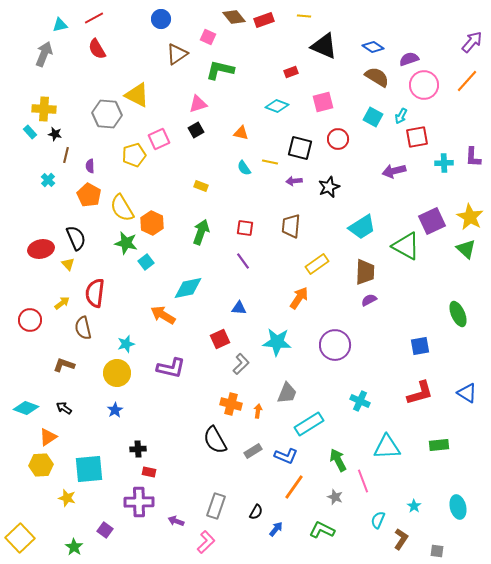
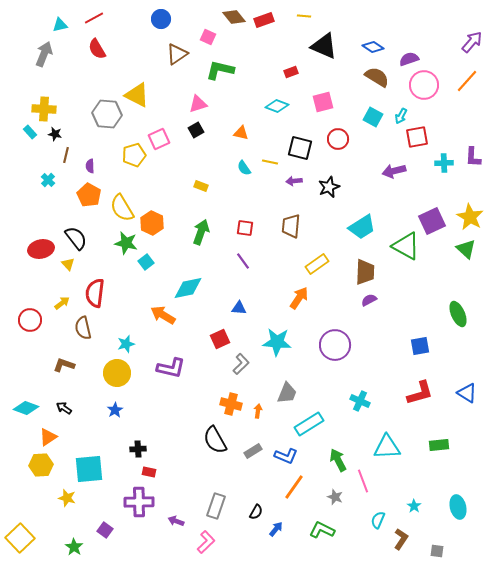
black semicircle at (76, 238): rotated 15 degrees counterclockwise
